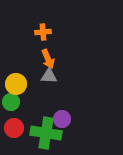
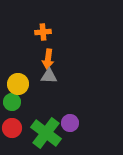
orange arrow: rotated 30 degrees clockwise
yellow circle: moved 2 px right
green circle: moved 1 px right
purple circle: moved 8 px right, 4 px down
red circle: moved 2 px left
green cross: rotated 28 degrees clockwise
